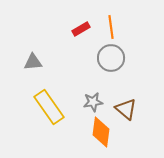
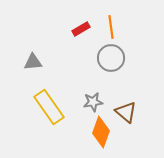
brown triangle: moved 3 px down
orange diamond: rotated 12 degrees clockwise
